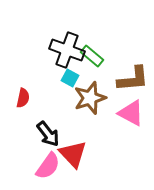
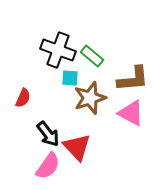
black cross: moved 9 px left
cyan square: rotated 24 degrees counterclockwise
red semicircle: rotated 12 degrees clockwise
red triangle: moved 4 px right, 7 px up
